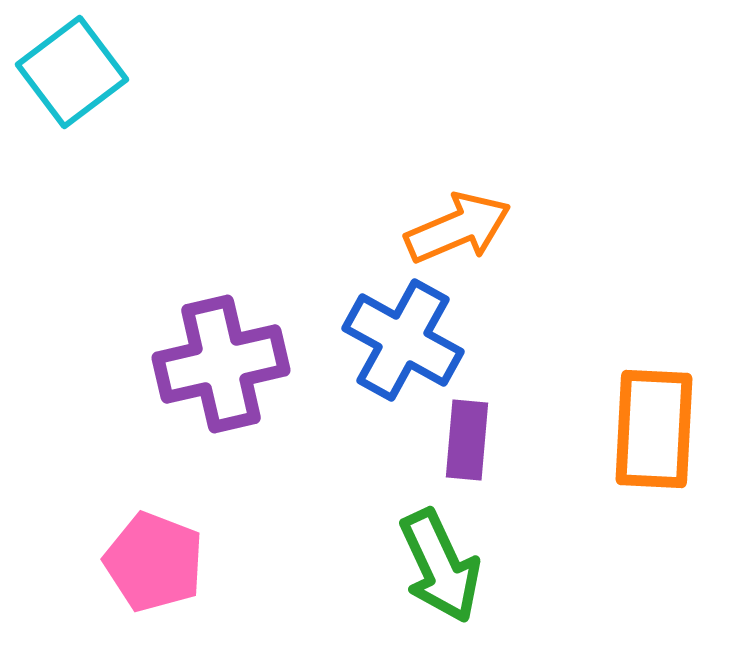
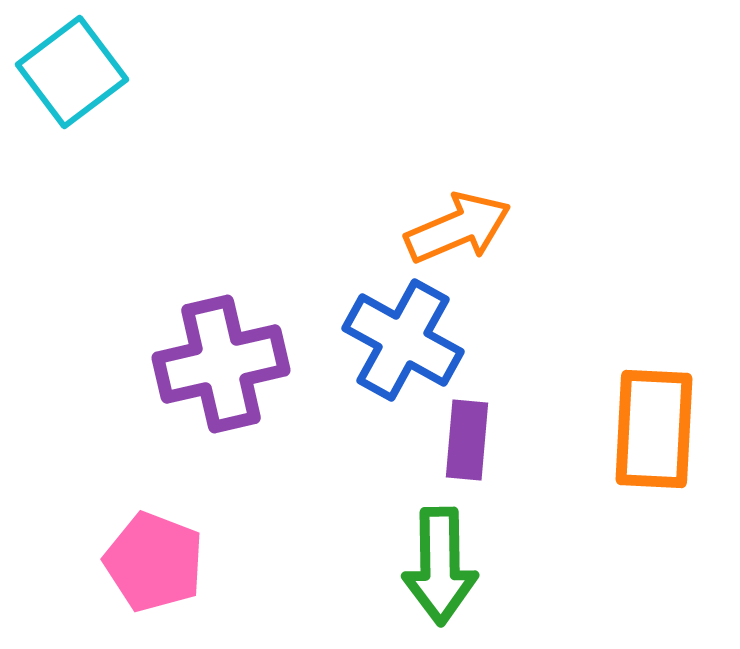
green arrow: rotated 24 degrees clockwise
